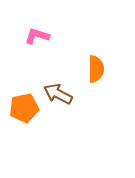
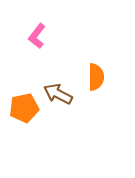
pink L-shape: rotated 70 degrees counterclockwise
orange semicircle: moved 8 px down
